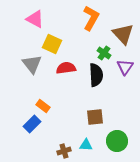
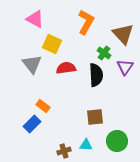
orange L-shape: moved 5 px left, 4 px down
